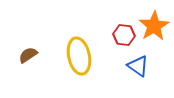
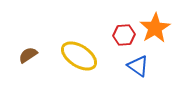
orange star: moved 1 px right, 2 px down
red hexagon: rotated 10 degrees counterclockwise
yellow ellipse: rotated 45 degrees counterclockwise
